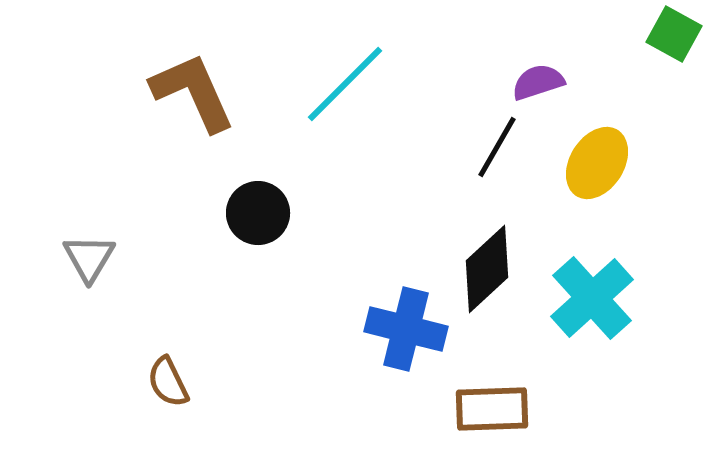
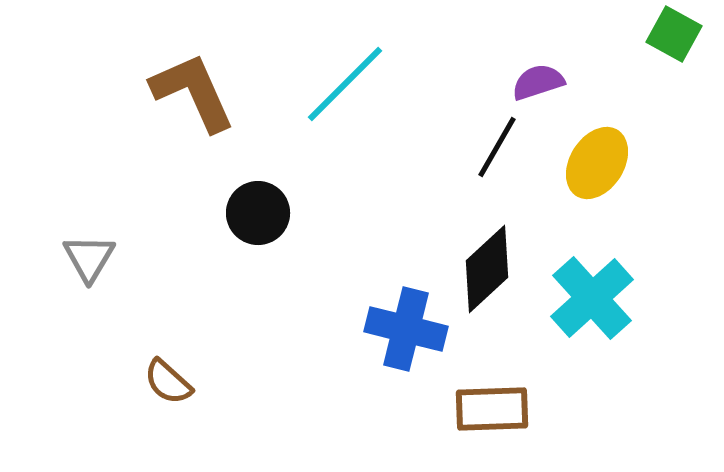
brown semicircle: rotated 22 degrees counterclockwise
